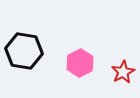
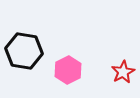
pink hexagon: moved 12 px left, 7 px down
